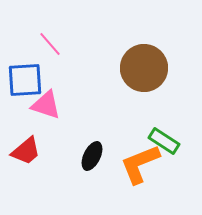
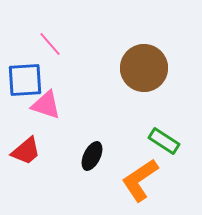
orange L-shape: moved 16 px down; rotated 12 degrees counterclockwise
